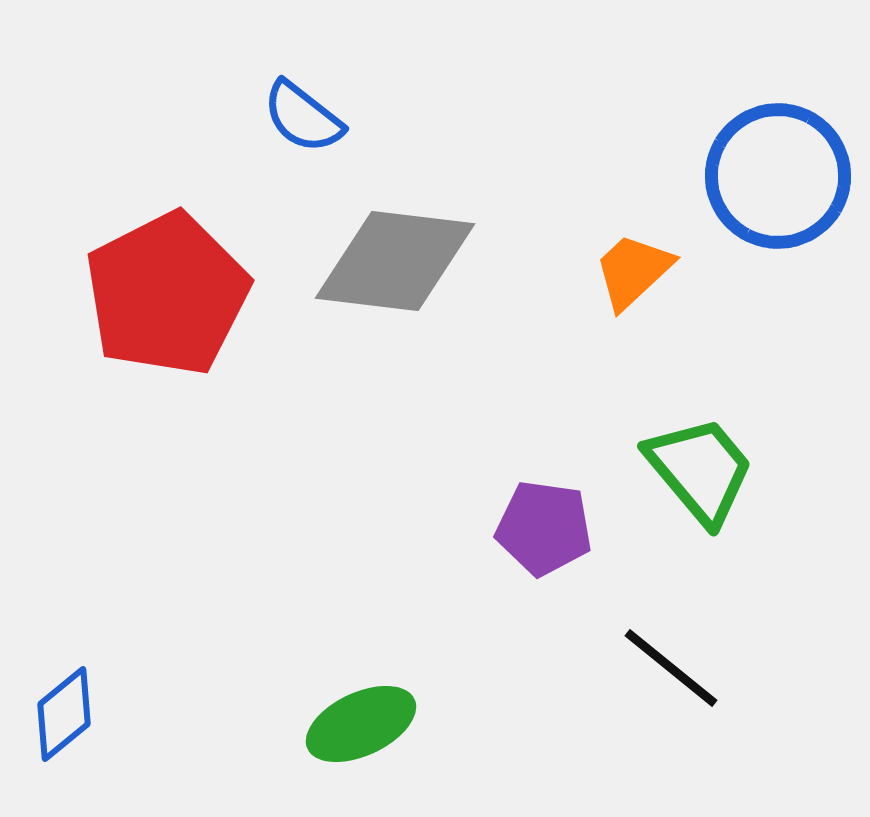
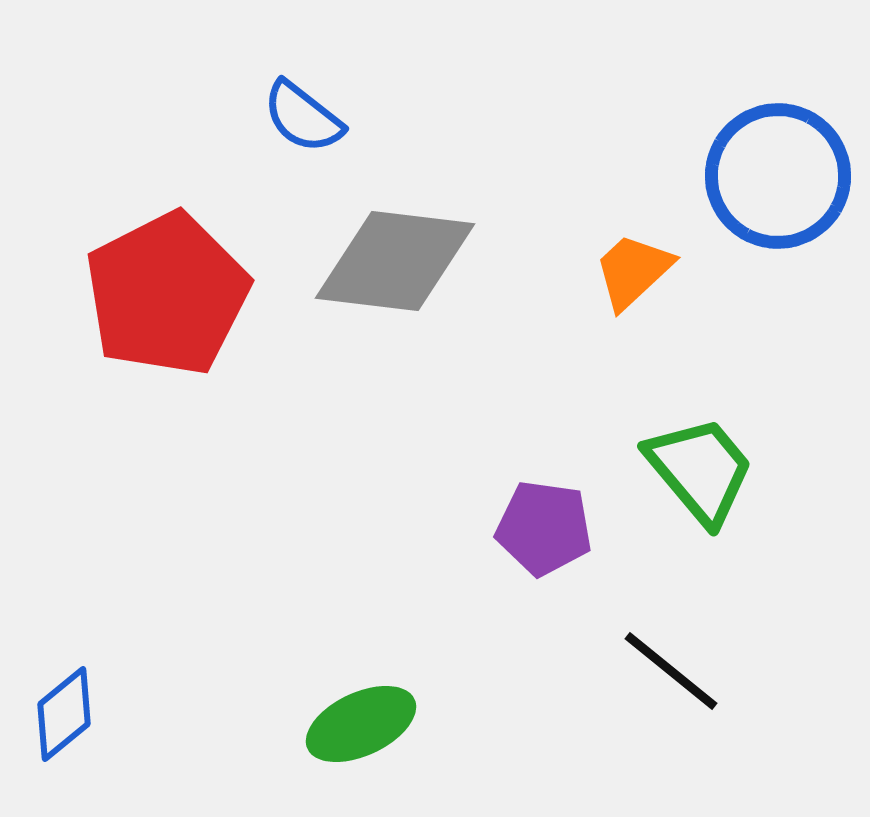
black line: moved 3 px down
